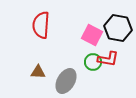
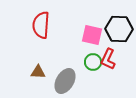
black hexagon: moved 1 px right, 1 px down; rotated 8 degrees counterclockwise
pink square: rotated 15 degrees counterclockwise
red L-shape: rotated 105 degrees clockwise
gray ellipse: moved 1 px left
